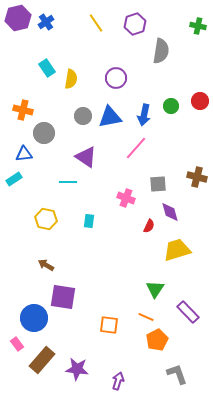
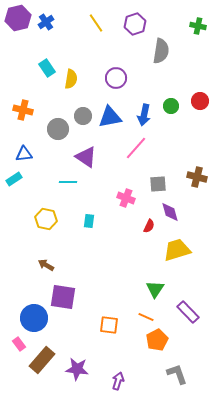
gray circle at (44, 133): moved 14 px right, 4 px up
pink rectangle at (17, 344): moved 2 px right
